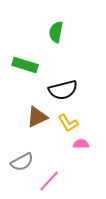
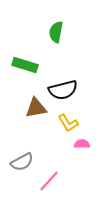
brown triangle: moved 1 px left, 9 px up; rotated 15 degrees clockwise
pink semicircle: moved 1 px right
